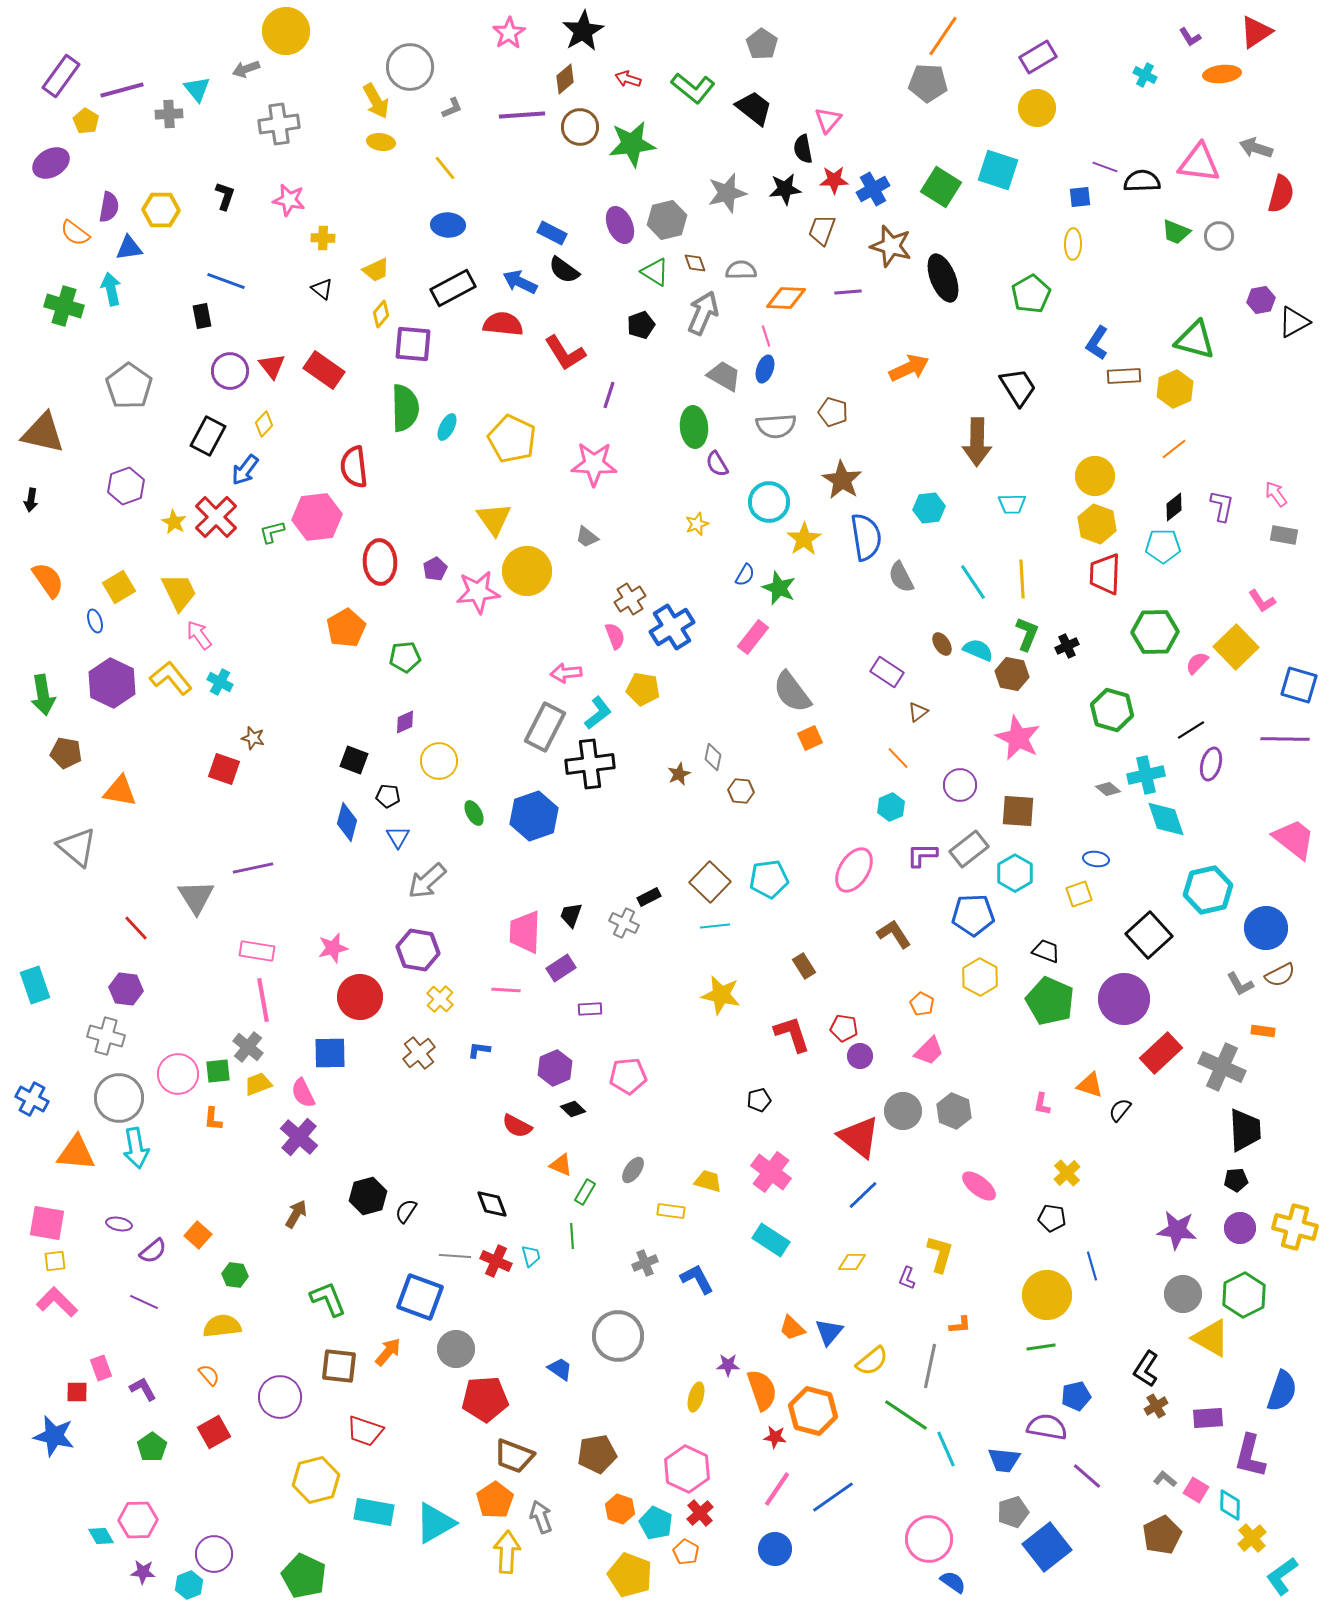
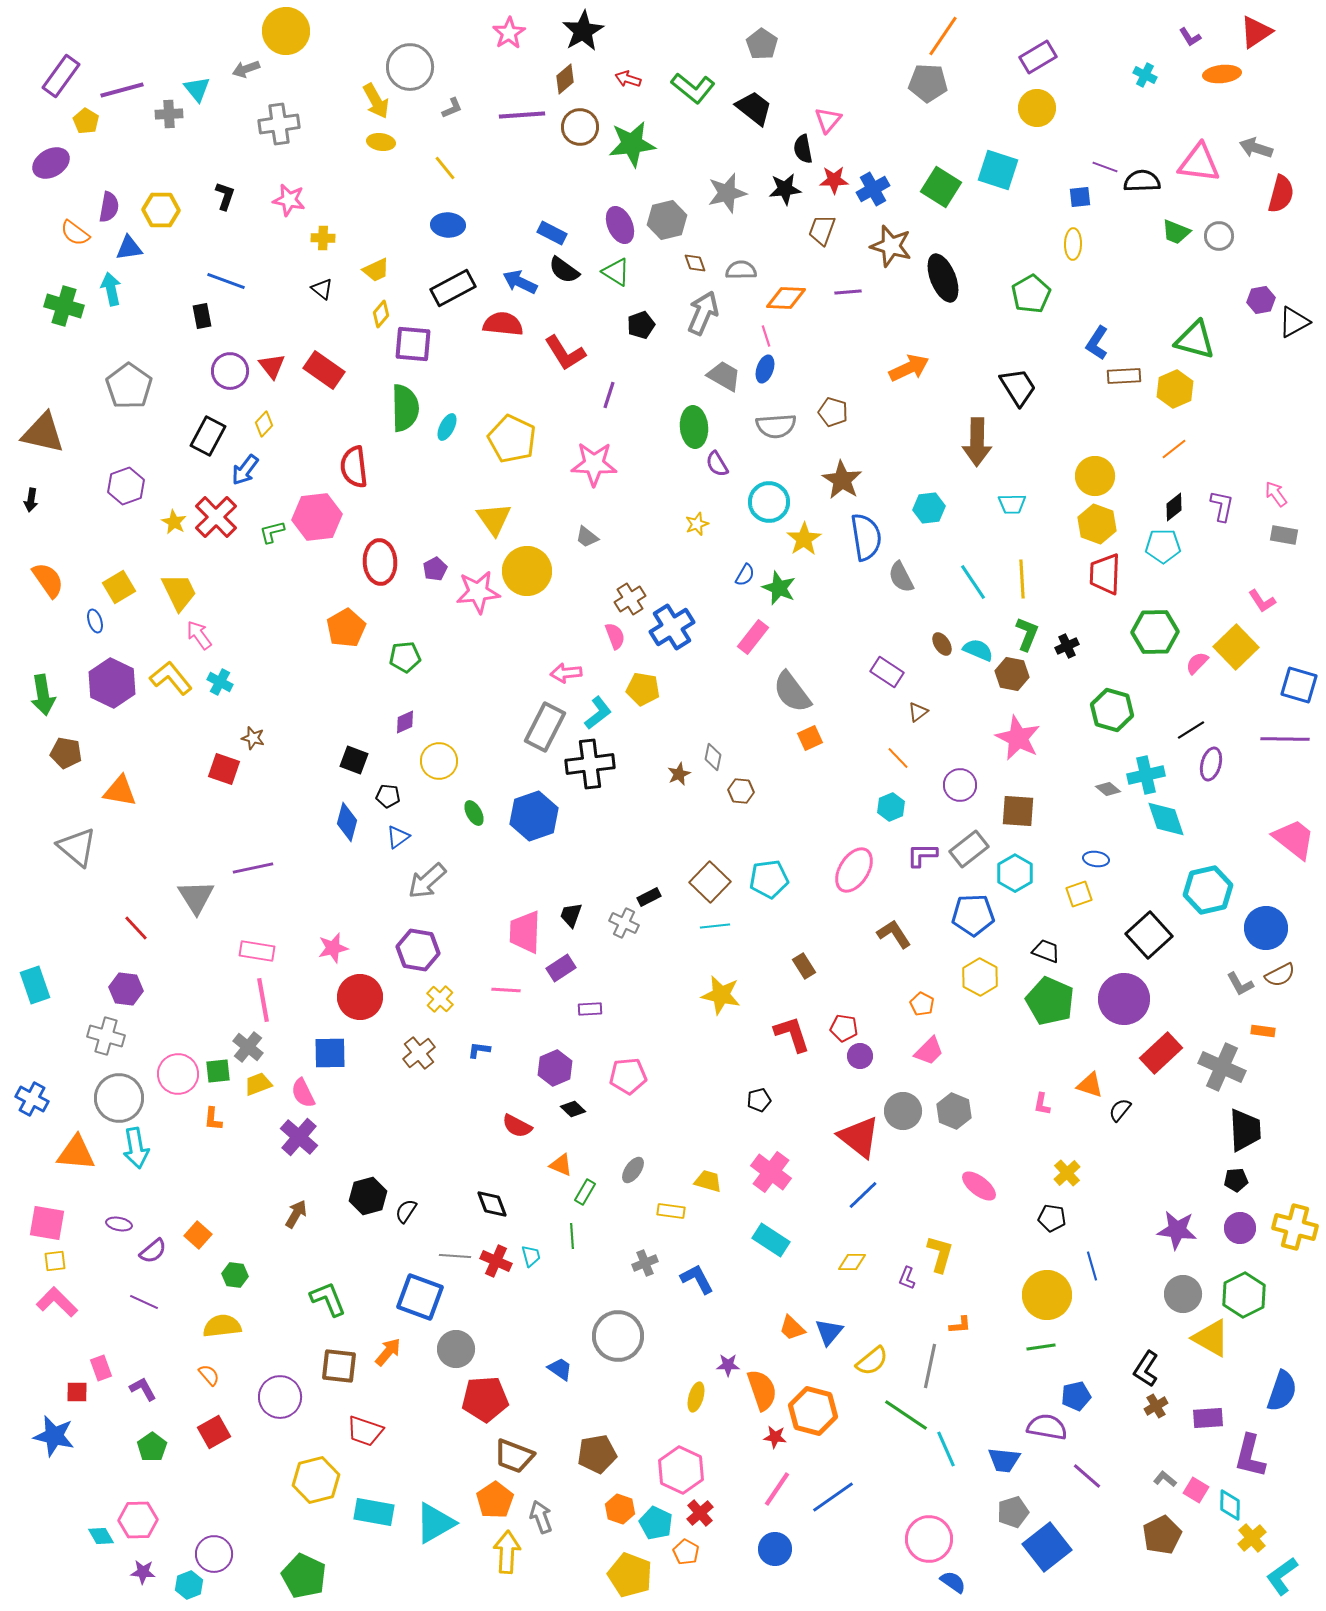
green triangle at (655, 272): moved 39 px left
blue triangle at (398, 837): rotated 25 degrees clockwise
pink hexagon at (687, 1469): moved 6 px left, 1 px down
